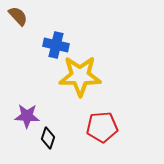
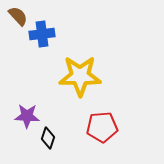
blue cross: moved 14 px left, 11 px up; rotated 20 degrees counterclockwise
